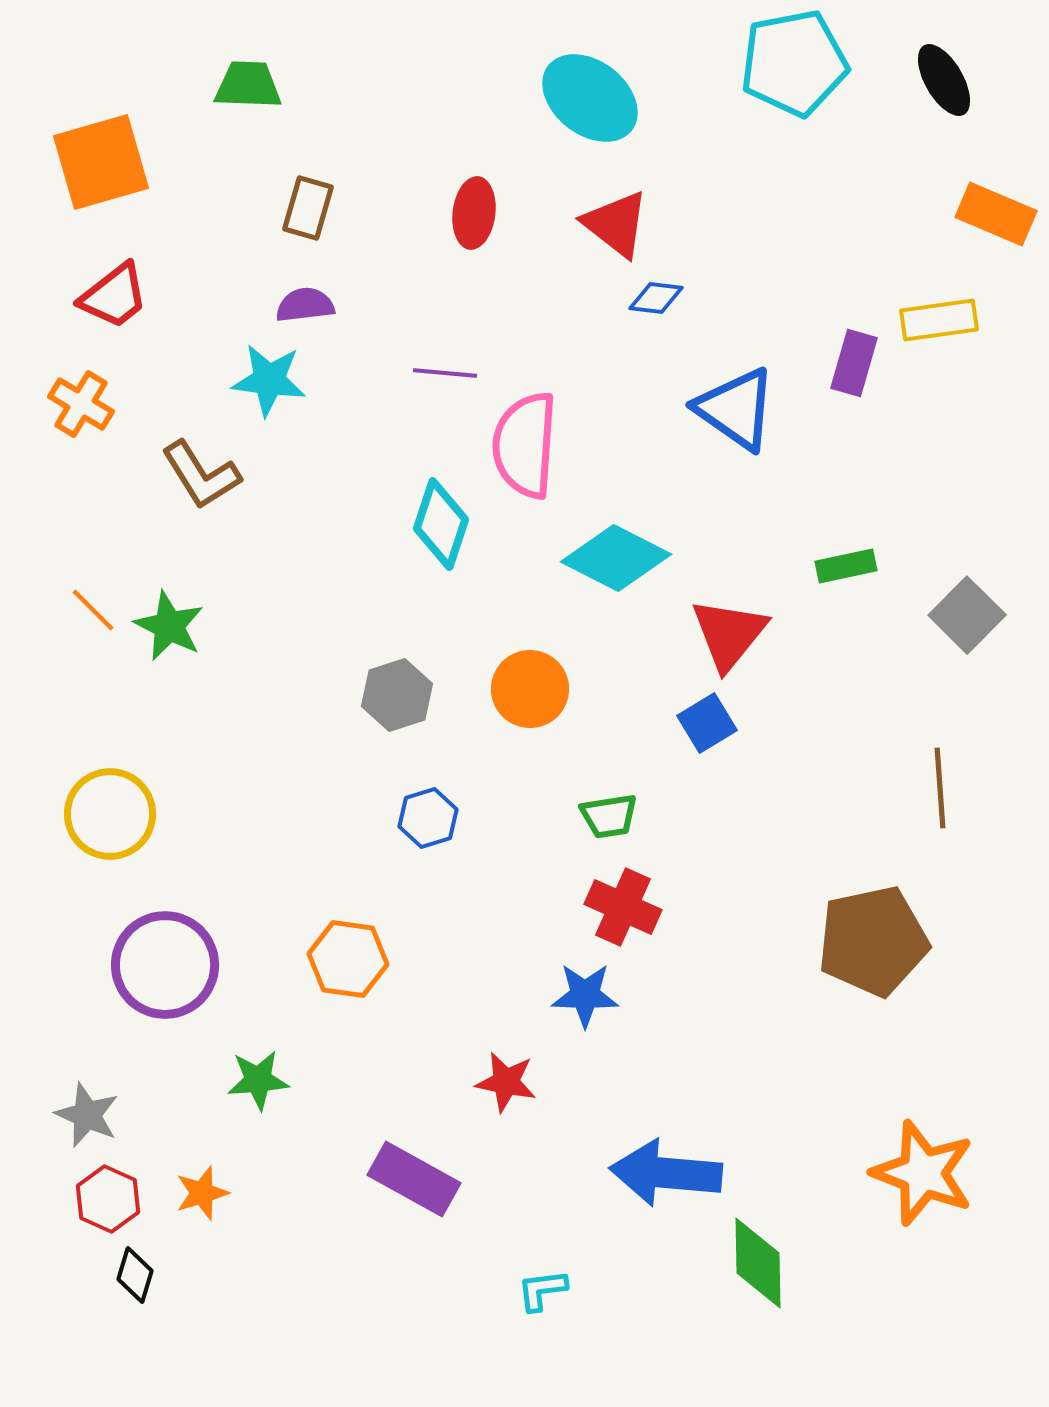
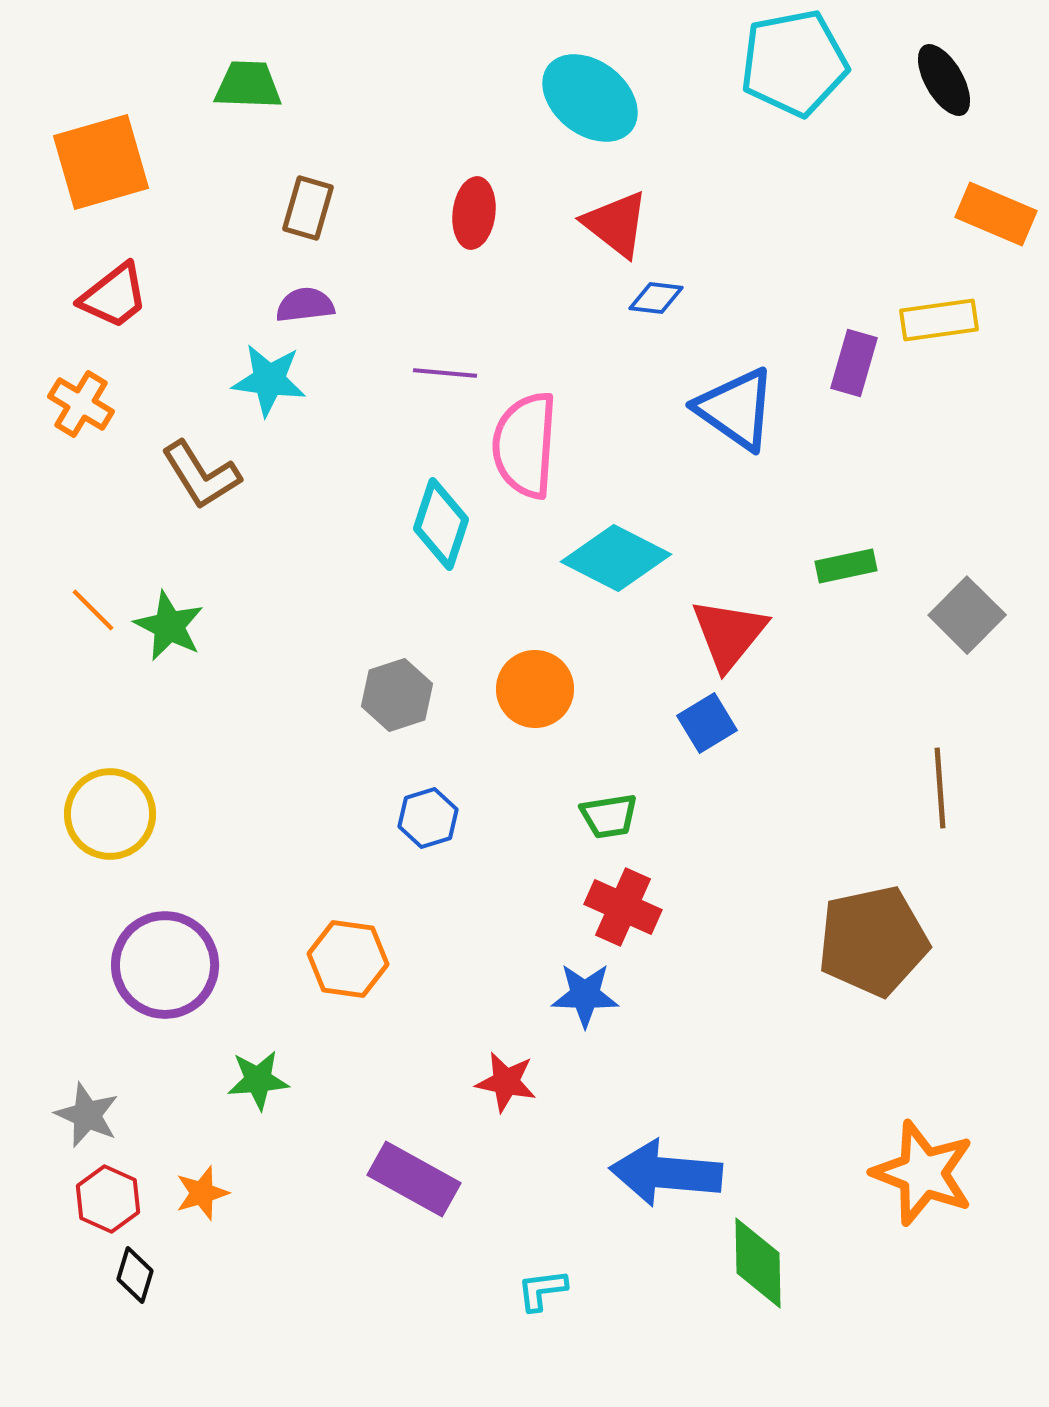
orange circle at (530, 689): moved 5 px right
